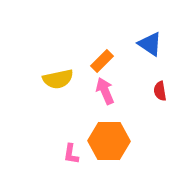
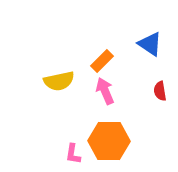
yellow semicircle: moved 1 px right, 2 px down
pink L-shape: moved 2 px right
